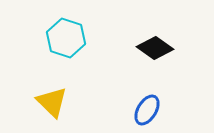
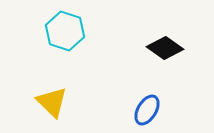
cyan hexagon: moved 1 px left, 7 px up
black diamond: moved 10 px right
